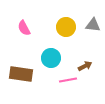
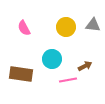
cyan circle: moved 1 px right, 1 px down
